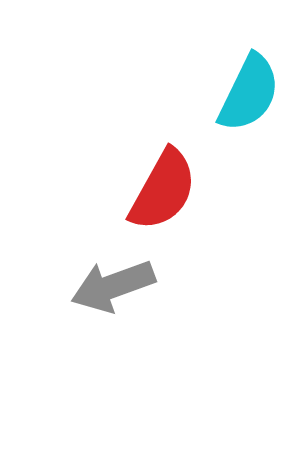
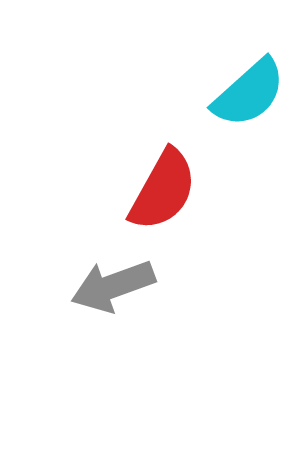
cyan semicircle: rotated 22 degrees clockwise
